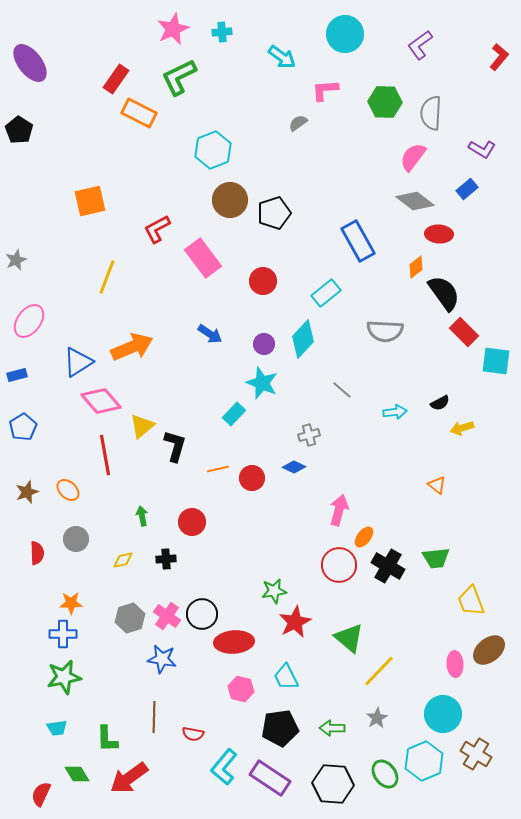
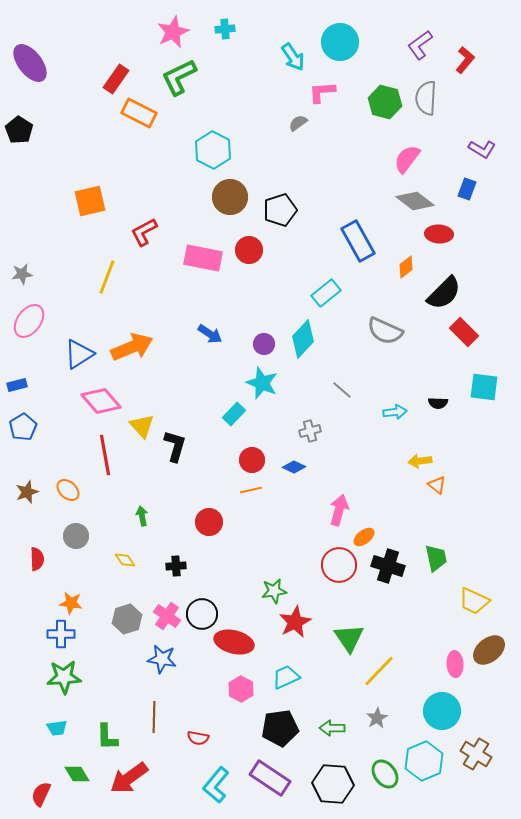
pink star at (173, 29): moved 3 px down
cyan cross at (222, 32): moved 3 px right, 3 px up
cyan circle at (345, 34): moved 5 px left, 8 px down
cyan arrow at (282, 57): moved 11 px right; rotated 20 degrees clockwise
red L-shape at (499, 57): moved 34 px left, 3 px down
pink L-shape at (325, 90): moved 3 px left, 2 px down
green hexagon at (385, 102): rotated 12 degrees clockwise
gray semicircle at (431, 113): moved 5 px left, 15 px up
cyan hexagon at (213, 150): rotated 12 degrees counterclockwise
pink semicircle at (413, 157): moved 6 px left, 2 px down
blue rectangle at (467, 189): rotated 30 degrees counterclockwise
brown circle at (230, 200): moved 3 px up
black pentagon at (274, 213): moved 6 px right, 3 px up
red L-shape at (157, 229): moved 13 px left, 3 px down
pink rectangle at (203, 258): rotated 42 degrees counterclockwise
gray star at (16, 260): moved 6 px right, 14 px down; rotated 15 degrees clockwise
orange diamond at (416, 267): moved 10 px left
red circle at (263, 281): moved 14 px left, 31 px up
black semicircle at (444, 293): rotated 81 degrees clockwise
gray semicircle at (385, 331): rotated 21 degrees clockwise
cyan square at (496, 361): moved 12 px left, 26 px down
blue triangle at (78, 362): moved 1 px right, 8 px up
blue rectangle at (17, 375): moved 10 px down
black semicircle at (440, 403): moved 2 px left; rotated 30 degrees clockwise
yellow triangle at (142, 426): rotated 32 degrees counterclockwise
yellow arrow at (462, 428): moved 42 px left, 33 px down; rotated 10 degrees clockwise
gray cross at (309, 435): moved 1 px right, 4 px up
orange line at (218, 469): moved 33 px right, 21 px down
red circle at (252, 478): moved 18 px up
red circle at (192, 522): moved 17 px right
orange ellipse at (364, 537): rotated 15 degrees clockwise
gray circle at (76, 539): moved 3 px up
red semicircle at (37, 553): moved 6 px down
green trapezoid at (436, 558): rotated 96 degrees counterclockwise
black cross at (166, 559): moved 10 px right, 7 px down
yellow diamond at (123, 560): moved 2 px right; rotated 70 degrees clockwise
black cross at (388, 566): rotated 12 degrees counterclockwise
yellow trapezoid at (471, 601): moved 3 px right; rotated 44 degrees counterclockwise
orange star at (71, 603): rotated 10 degrees clockwise
gray hexagon at (130, 618): moved 3 px left, 1 px down
blue cross at (63, 634): moved 2 px left
green triangle at (349, 638): rotated 16 degrees clockwise
red ellipse at (234, 642): rotated 18 degrees clockwise
green star at (64, 677): rotated 8 degrees clockwise
cyan trapezoid at (286, 677): rotated 92 degrees clockwise
pink hexagon at (241, 689): rotated 15 degrees clockwise
cyan circle at (443, 714): moved 1 px left, 3 px up
red semicircle at (193, 734): moved 5 px right, 4 px down
green L-shape at (107, 739): moved 2 px up
cyan L-shape at (224, 767): moved 8 px left, 18 px down
